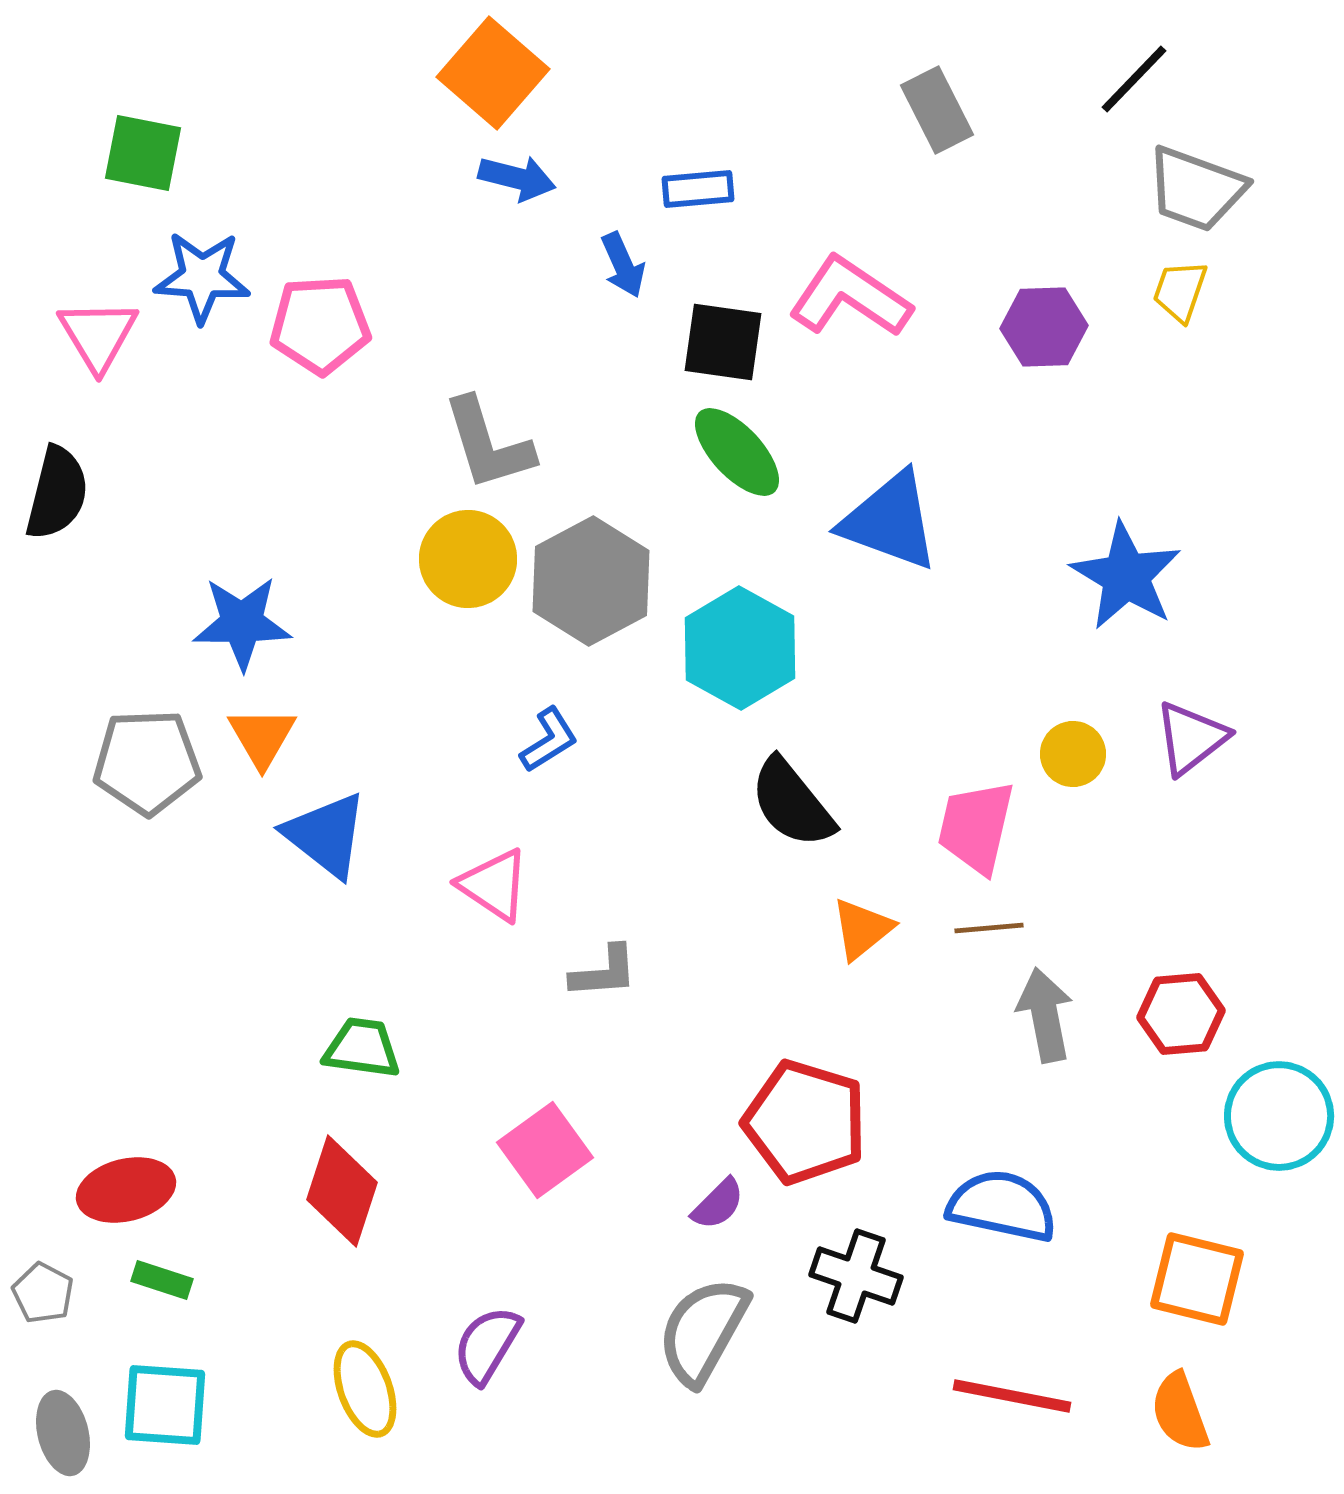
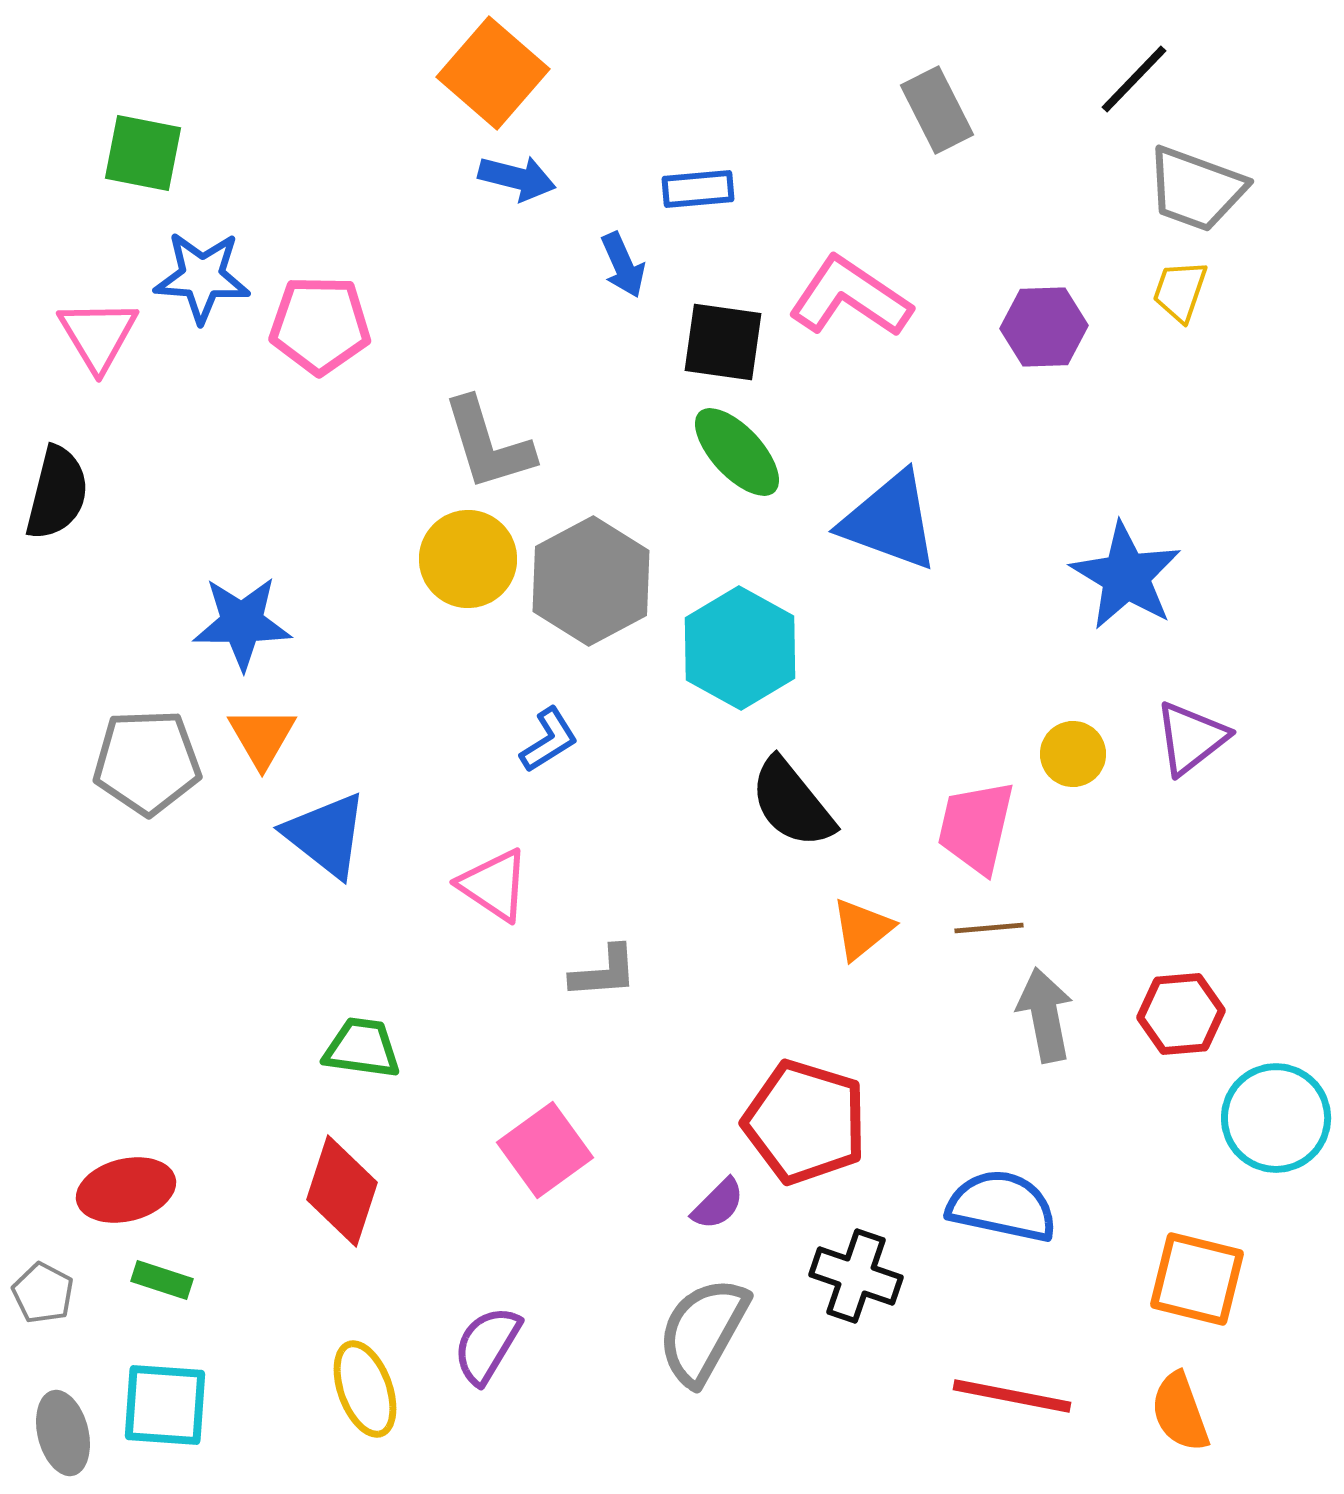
pink pentagon at (320, 325): rotated 4 degrees clockwise
cyan circle at (1279, 1116): moved 3 px left, 2 px down
